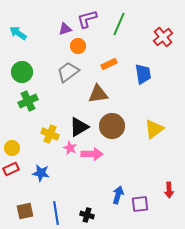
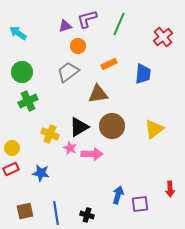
purple triangle: moved 3 px up
blue trapezoid: rotated 15 degrees clockwise
red arrow: moved 1 px right, 1 px up
